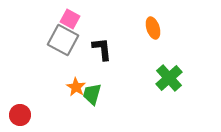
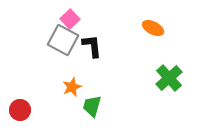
pink square: rotated 18 degrees clockwise
orange ellipse: rotated 45 degrees counterclockwise
black L-shape: moved 10 px left, 3 px up
orange star: moved 4 px left; rotated 18 degrees clockwise
green trapezoid: moved 12 px down
red circle: moved 5 px up
